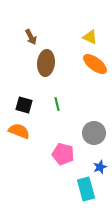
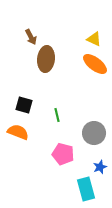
yellow triangle: moved 4 px right, 2 px down
brown ellipse: moved 4 px up
green line: moved 11 px down
orange semicircle: moved 1 px left, 1 px down
